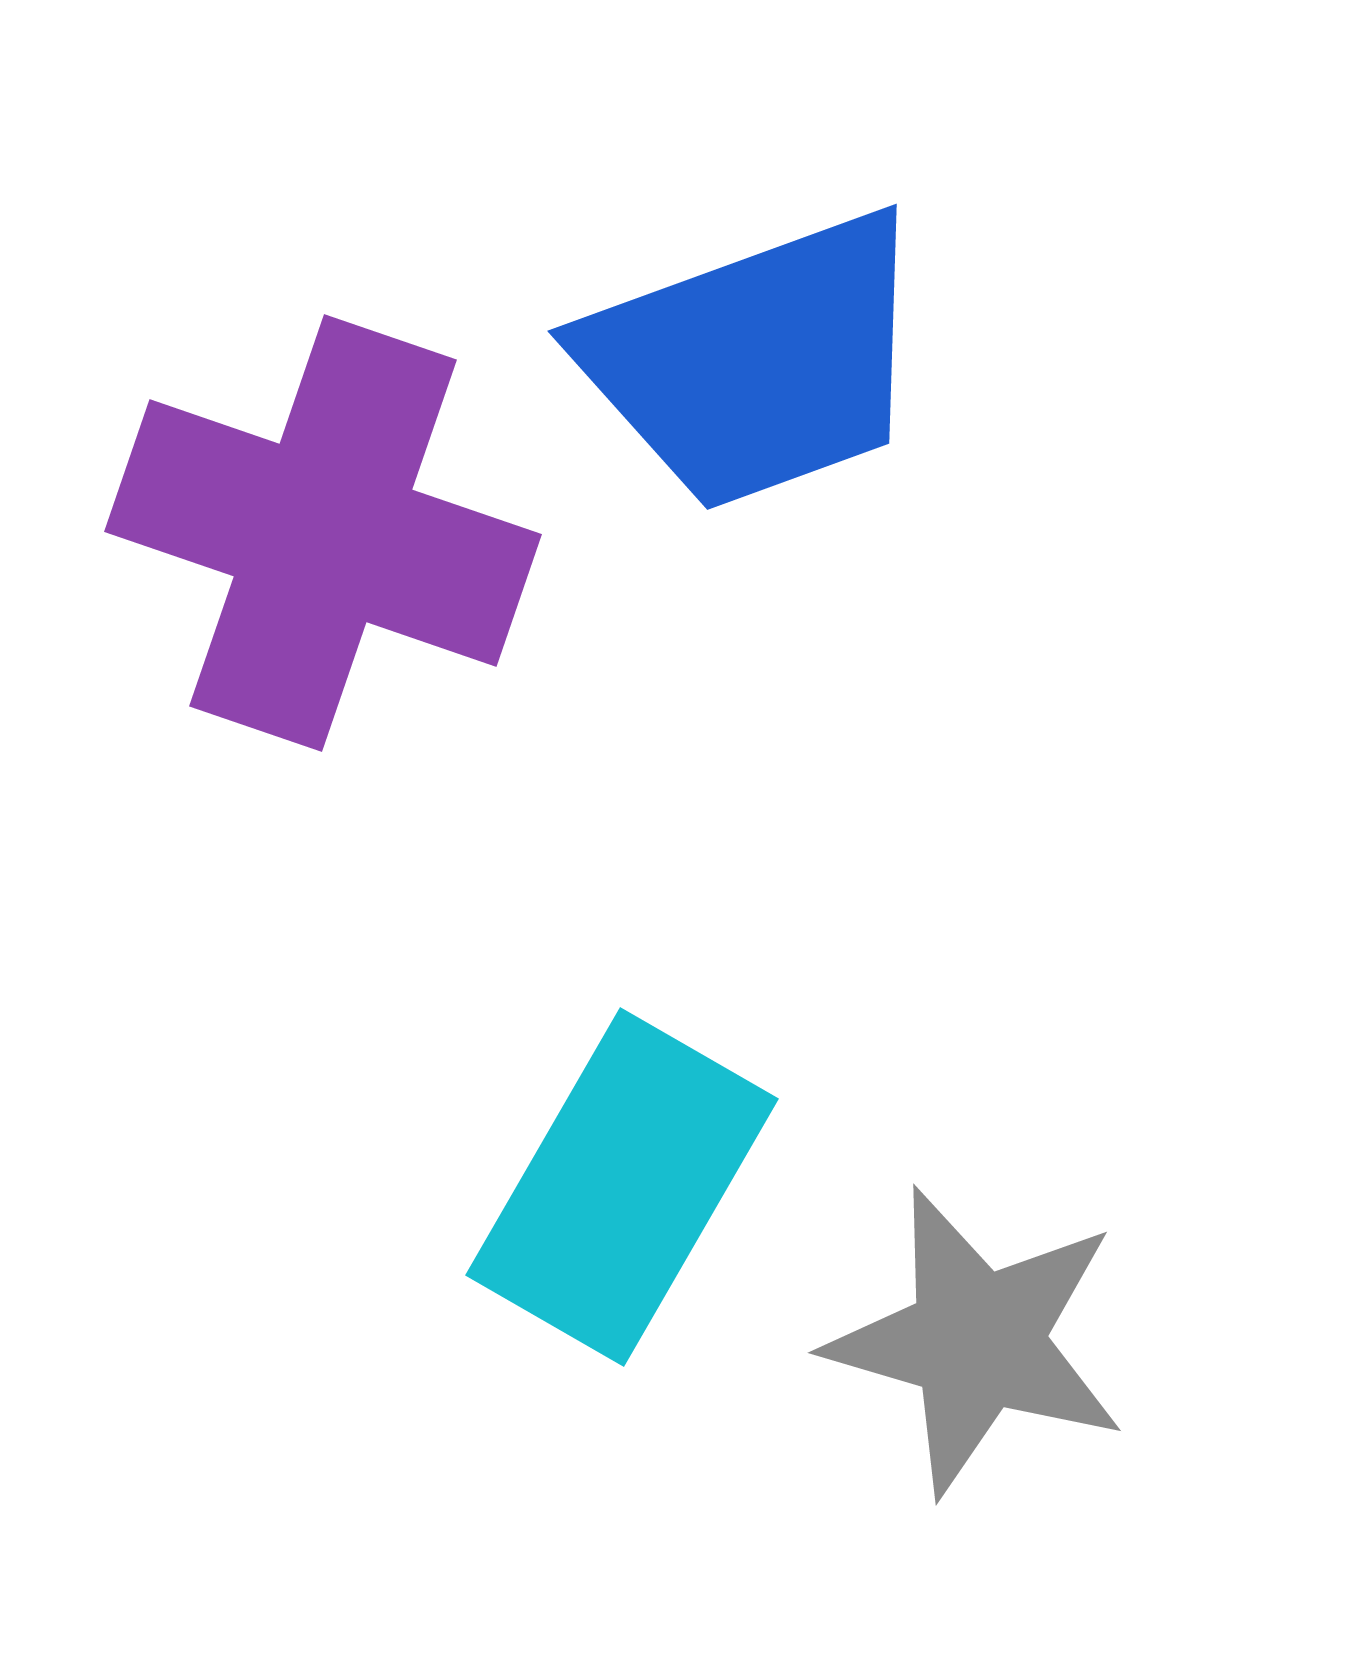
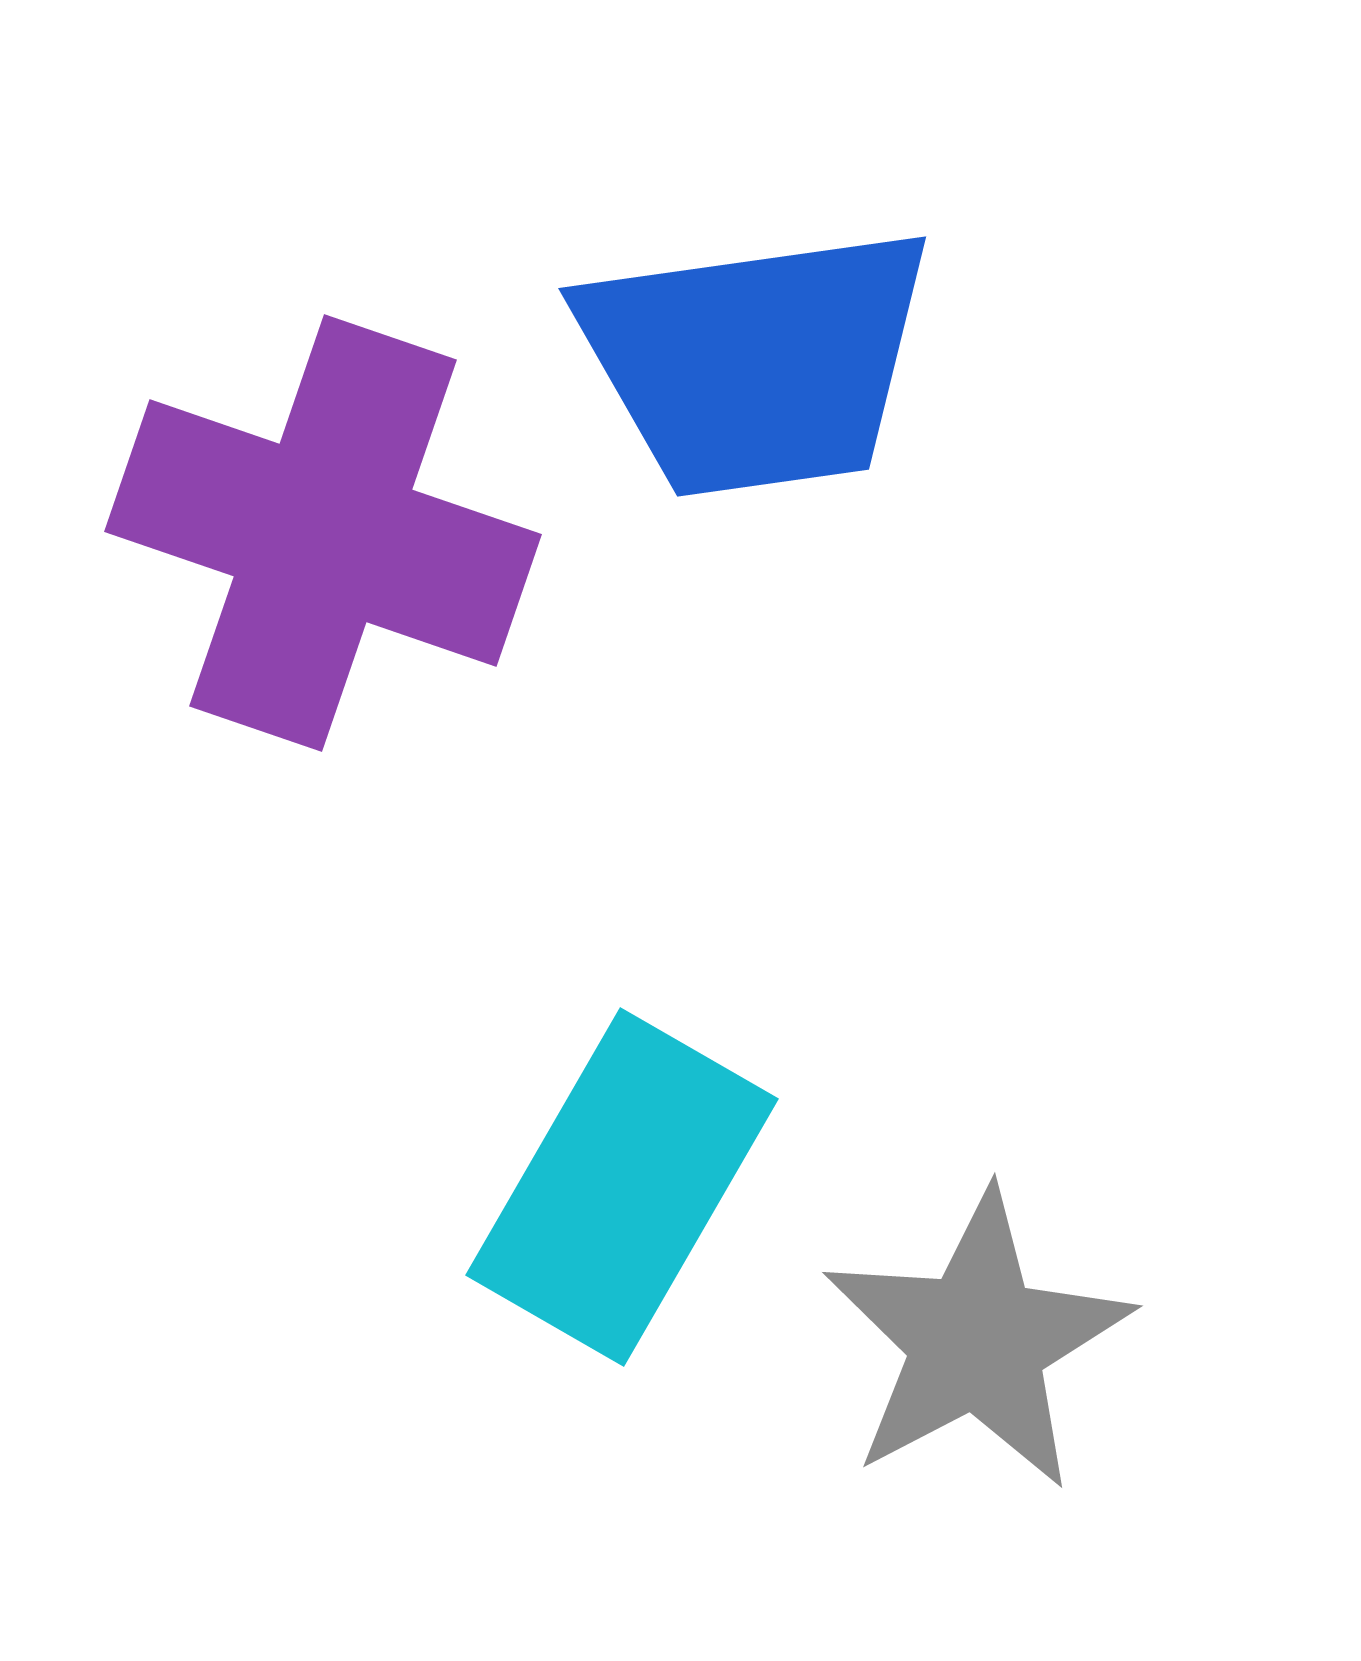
blue trapezoid: rotated 12 degrees clockwise
gray star: rotated 28 degrees clockwise
